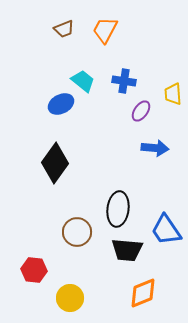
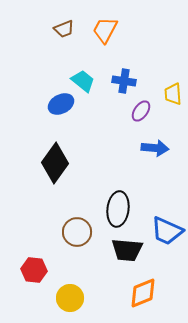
blue trapezoid: moved 1 px right, 1 px down; rotated 32 degrees counterclockwise
